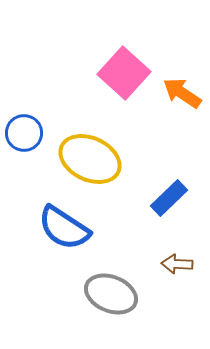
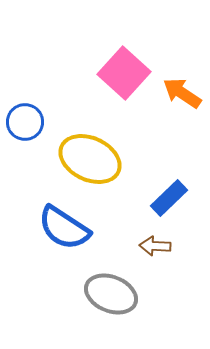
blue circle: moved 1 px right, 11 px up
brown arrow: moved 22 px left, 18 px up
